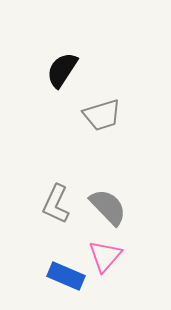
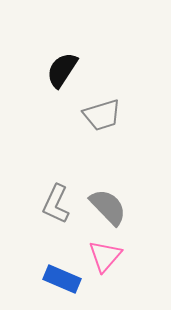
blue rectangle: moved 4 px left, 3 px down
